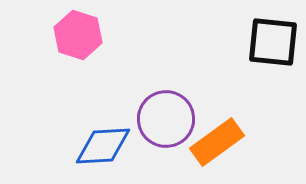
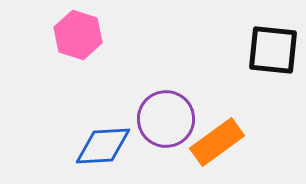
black square: moved 8 px down
